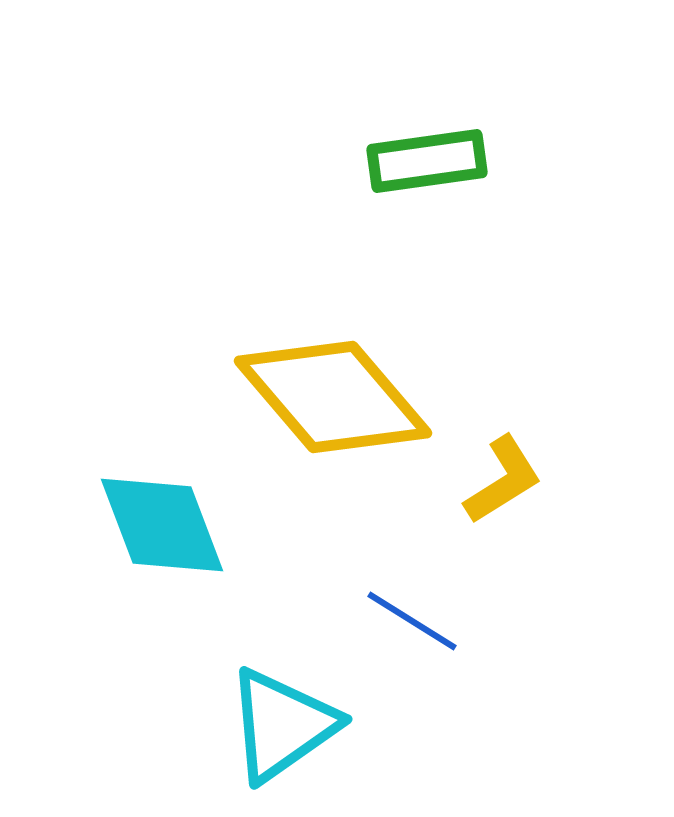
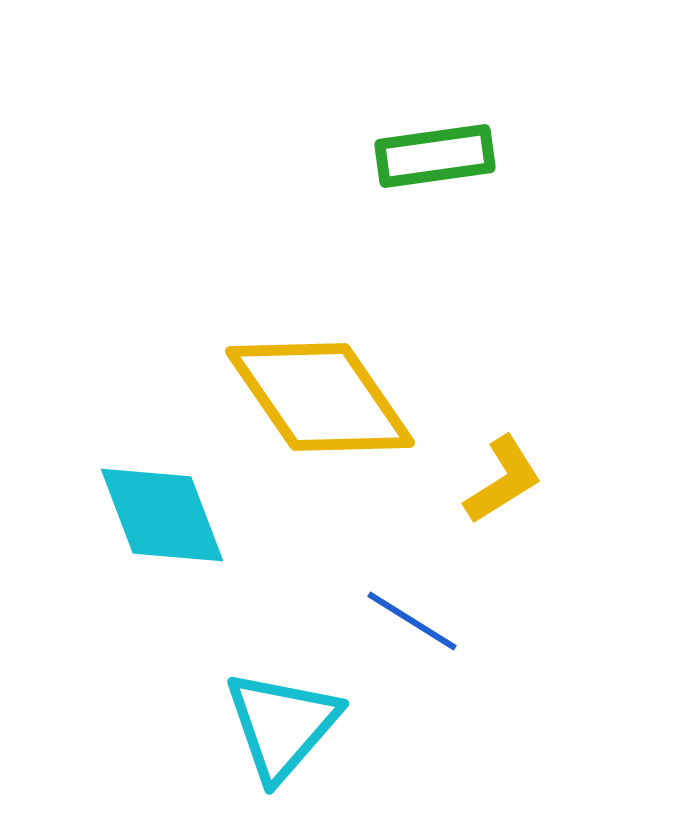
green rectangle: moved 8 px right, 5 px up
yellow diamond: moved 13 px left; rotated 6 degrees clockwise
cyan diamond: moved 10 px up
cyan triangle: rotated 14 degrees counterclockwise
